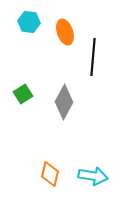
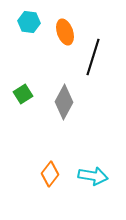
black line: rotated 12 degrees clockwise
orange diamond: rotated 25 degrees clockwise
